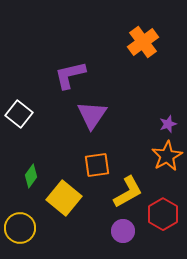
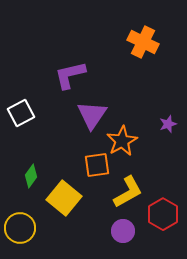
orange cross: rotated 28 degrees counterclockwise
white square: moved 2 px right, 1 px up; rotated 24 degrees clockwise
orange star: moved 45 px left, 15 px up
